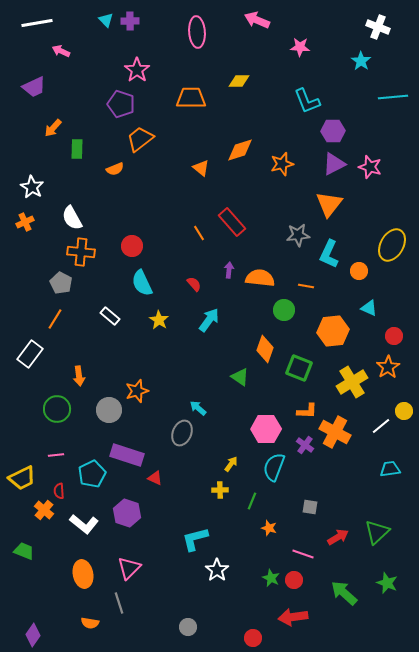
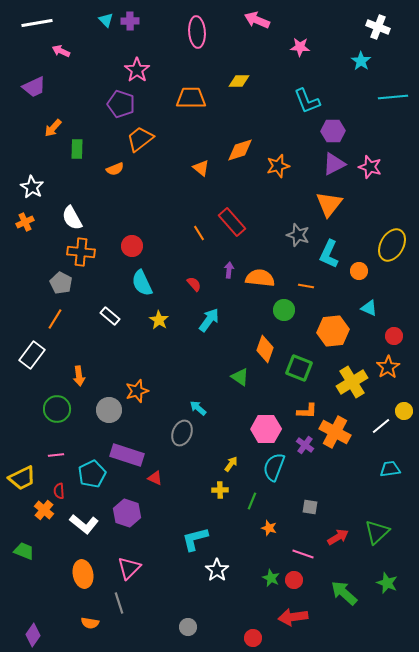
orange star at (282, 164): moved 4 px left, 2 px down
gray star at (298, 235): rotated 25 degrees clockwise
white rectangle at (30, 354): moved 2 px right, 1 px down
